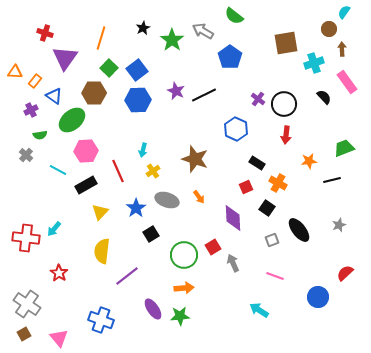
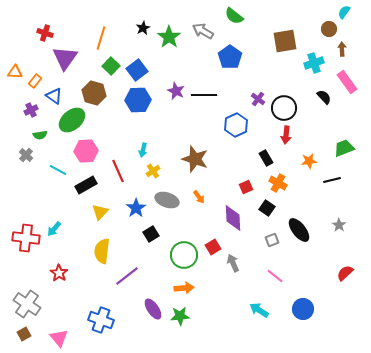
green star at (172, 40): moved 3 px left, 3 px up
brown square at (286, 43): moved 1 px left, 2 px up
green square at (109, 68): moved 2 px right, 2 px up
brown hexagon at (94, 93): rotated 15 degrees clockwise
black line at (204, 95): rotated 25 degrees clockwise
black circle at (284, 104): moved 4 px down
blue hexagon at (236, 129): moved 4 px up; rotated 10 degrees clockwise
black rectangle at (257, 163): moved 9 px right, 5 px up; rotated 28 degrees clockwise
gray star at (339, 225): rotated 16 degrees counterclockwise
pink line at (275, 276): rotated 18 degrees clockwise
blue circle at (318, 297): moved 15 px left, 12 px down
